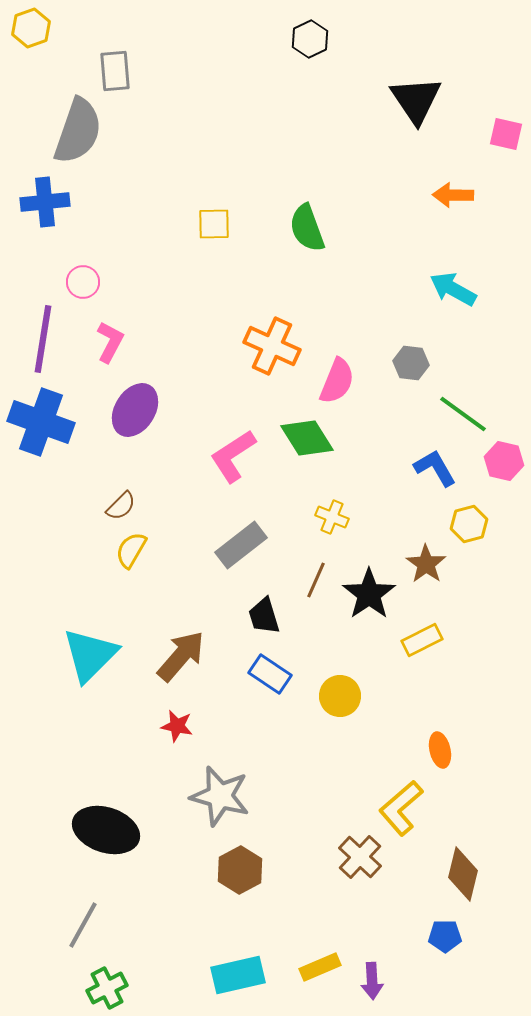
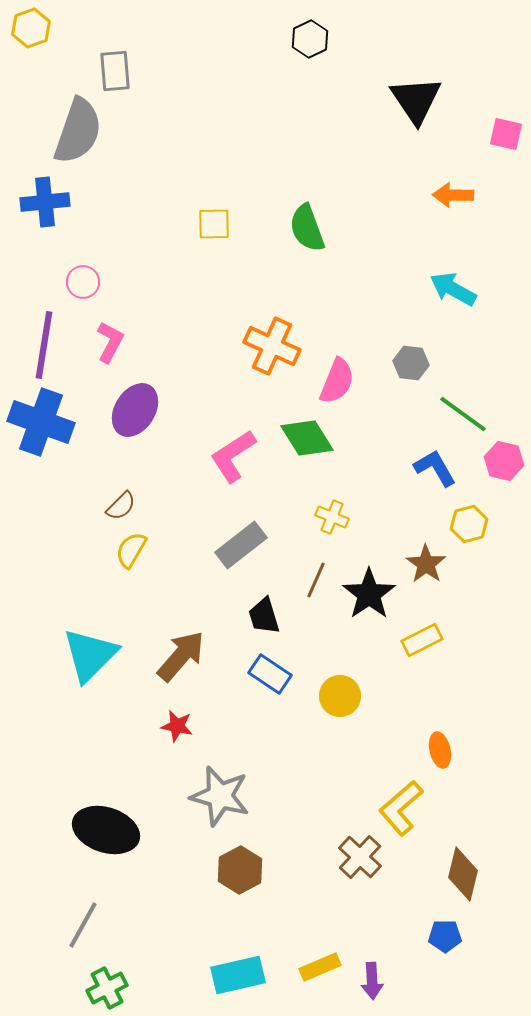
purple line at (43, 339): moved 1 px right, 6 px down
